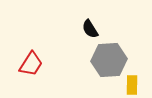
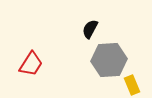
black semicircle: rotated 60 degrees clockwise
yellow rectangle: rotated 24 degrees counterclockwise
